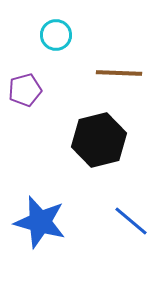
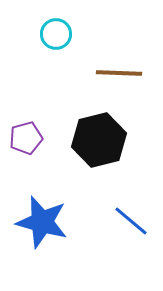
cyan circle: moved 1 px up
purple pentagon: moved 1 px right, 48 px down
blue star: moved 2 px right
